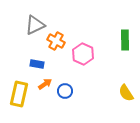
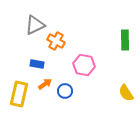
pink hexagon: moved 1 px right, 11 px down; rotated 15 degrees counterclockwise
